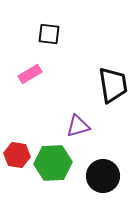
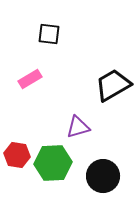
pink rectangle: moved 5 px down
black trapezoid: rotated 111 degrees counterclockwise
purple triangle: moved 1 px down
